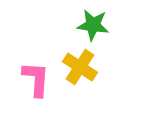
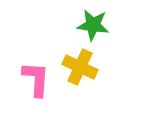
yellow cross: rotated 8 degrees counterclockwise
